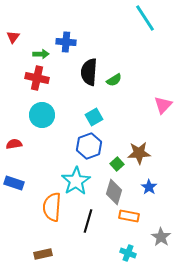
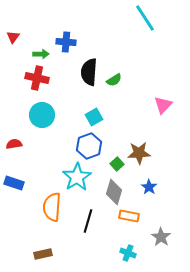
cyan star: moved 1 px right, 4 px up
